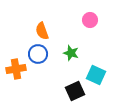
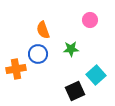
orange semicircle: moved 1 px right, 1 px up
green star: moved 4 px up; rotated 21 degrees counterclockwise
cyan square: rotated 24 degrees clockwise
